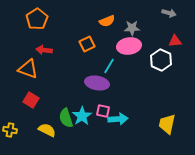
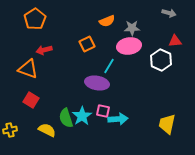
orange pentagon: moved 2 px left
red arrow: rotated 21 degrees counterclockwise
yellow cross: rotated 24 degrees counterclockwise
